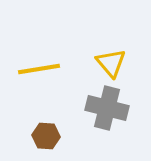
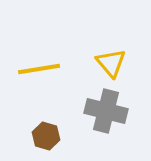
gray cross: moved 1 px left, 3 px down
brown hexagon: rotated 12 degrees clockwise
